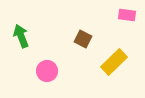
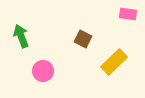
pink rectangle: moved 1 px right, 1 px up
pink circle: moved 4 px left
